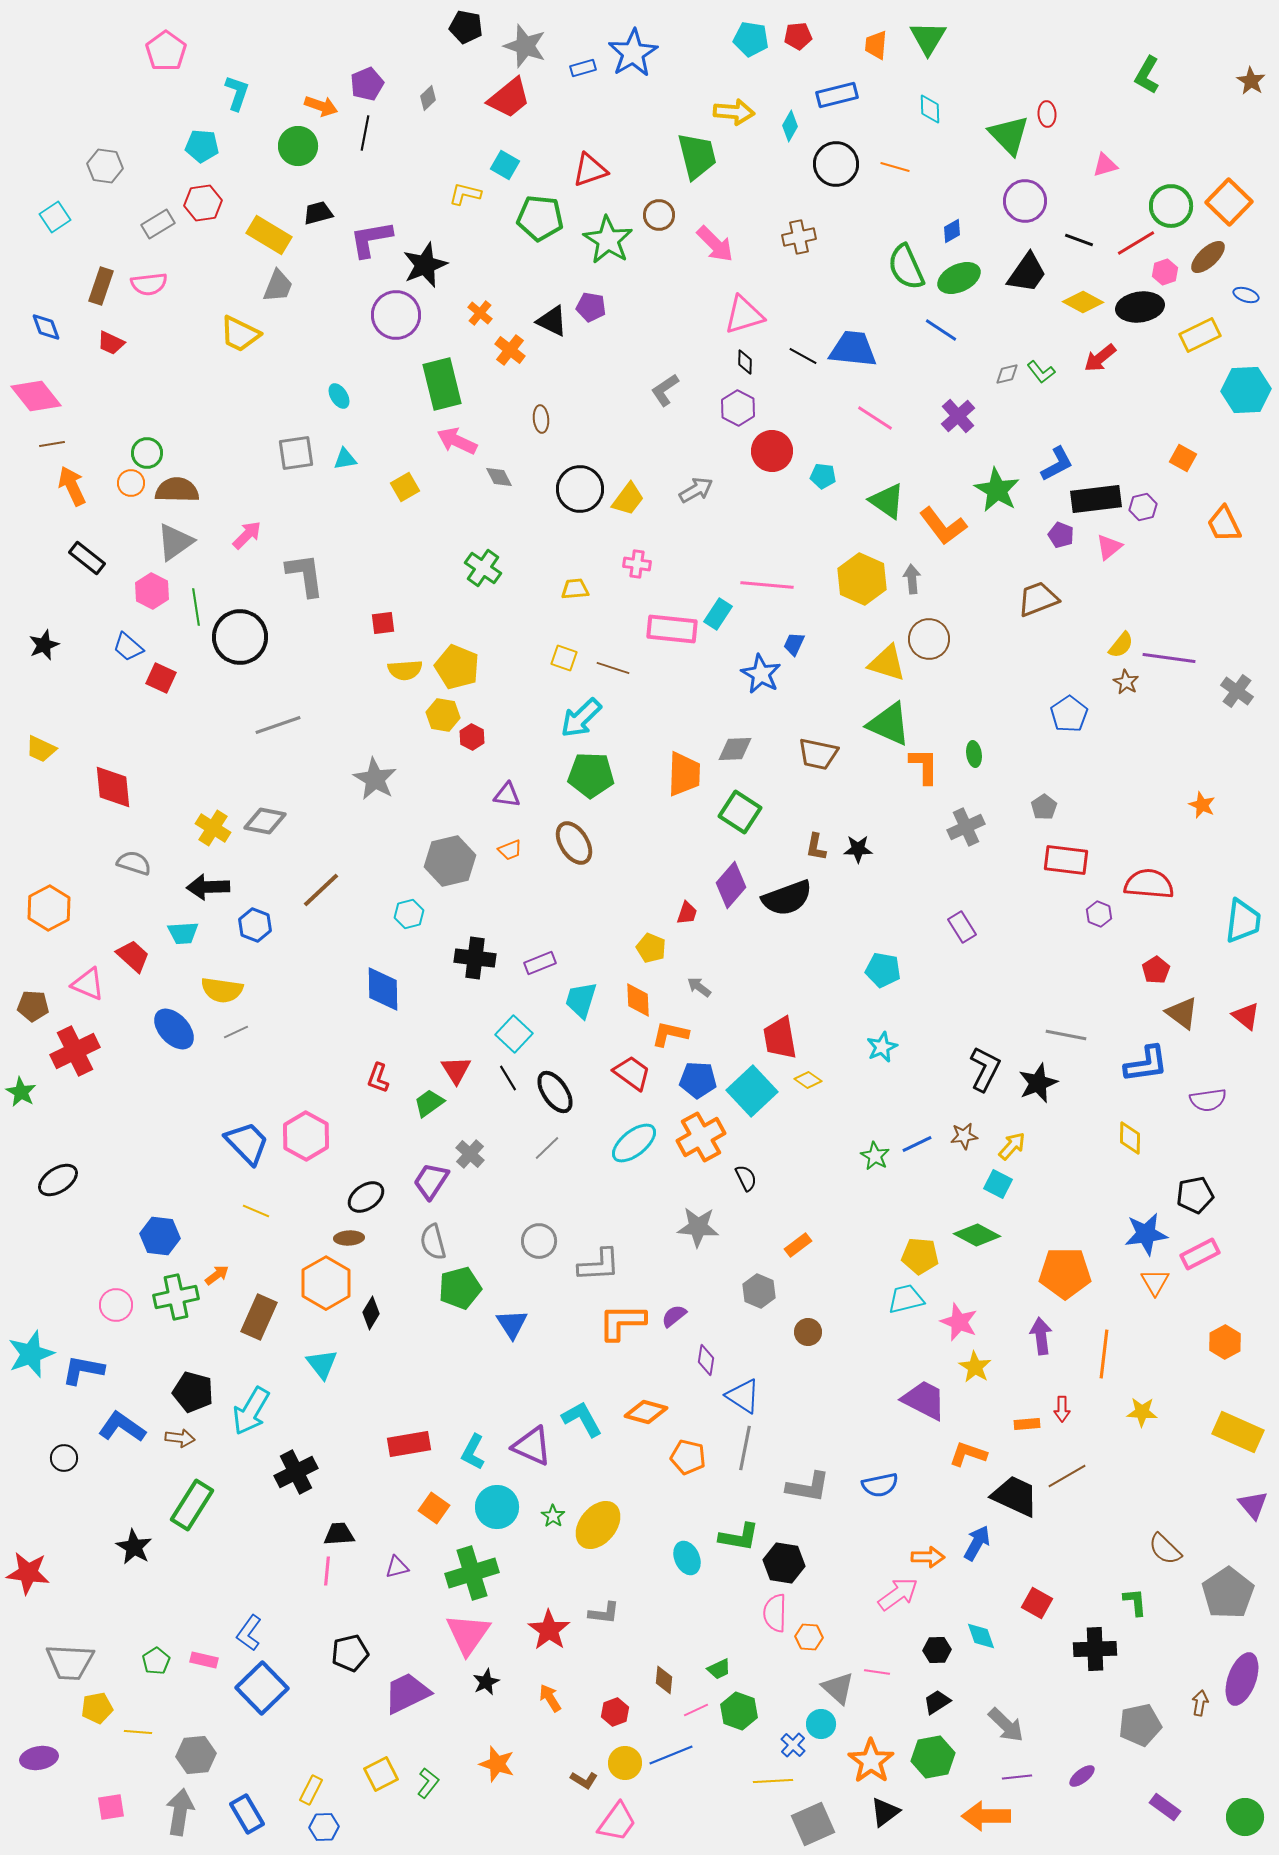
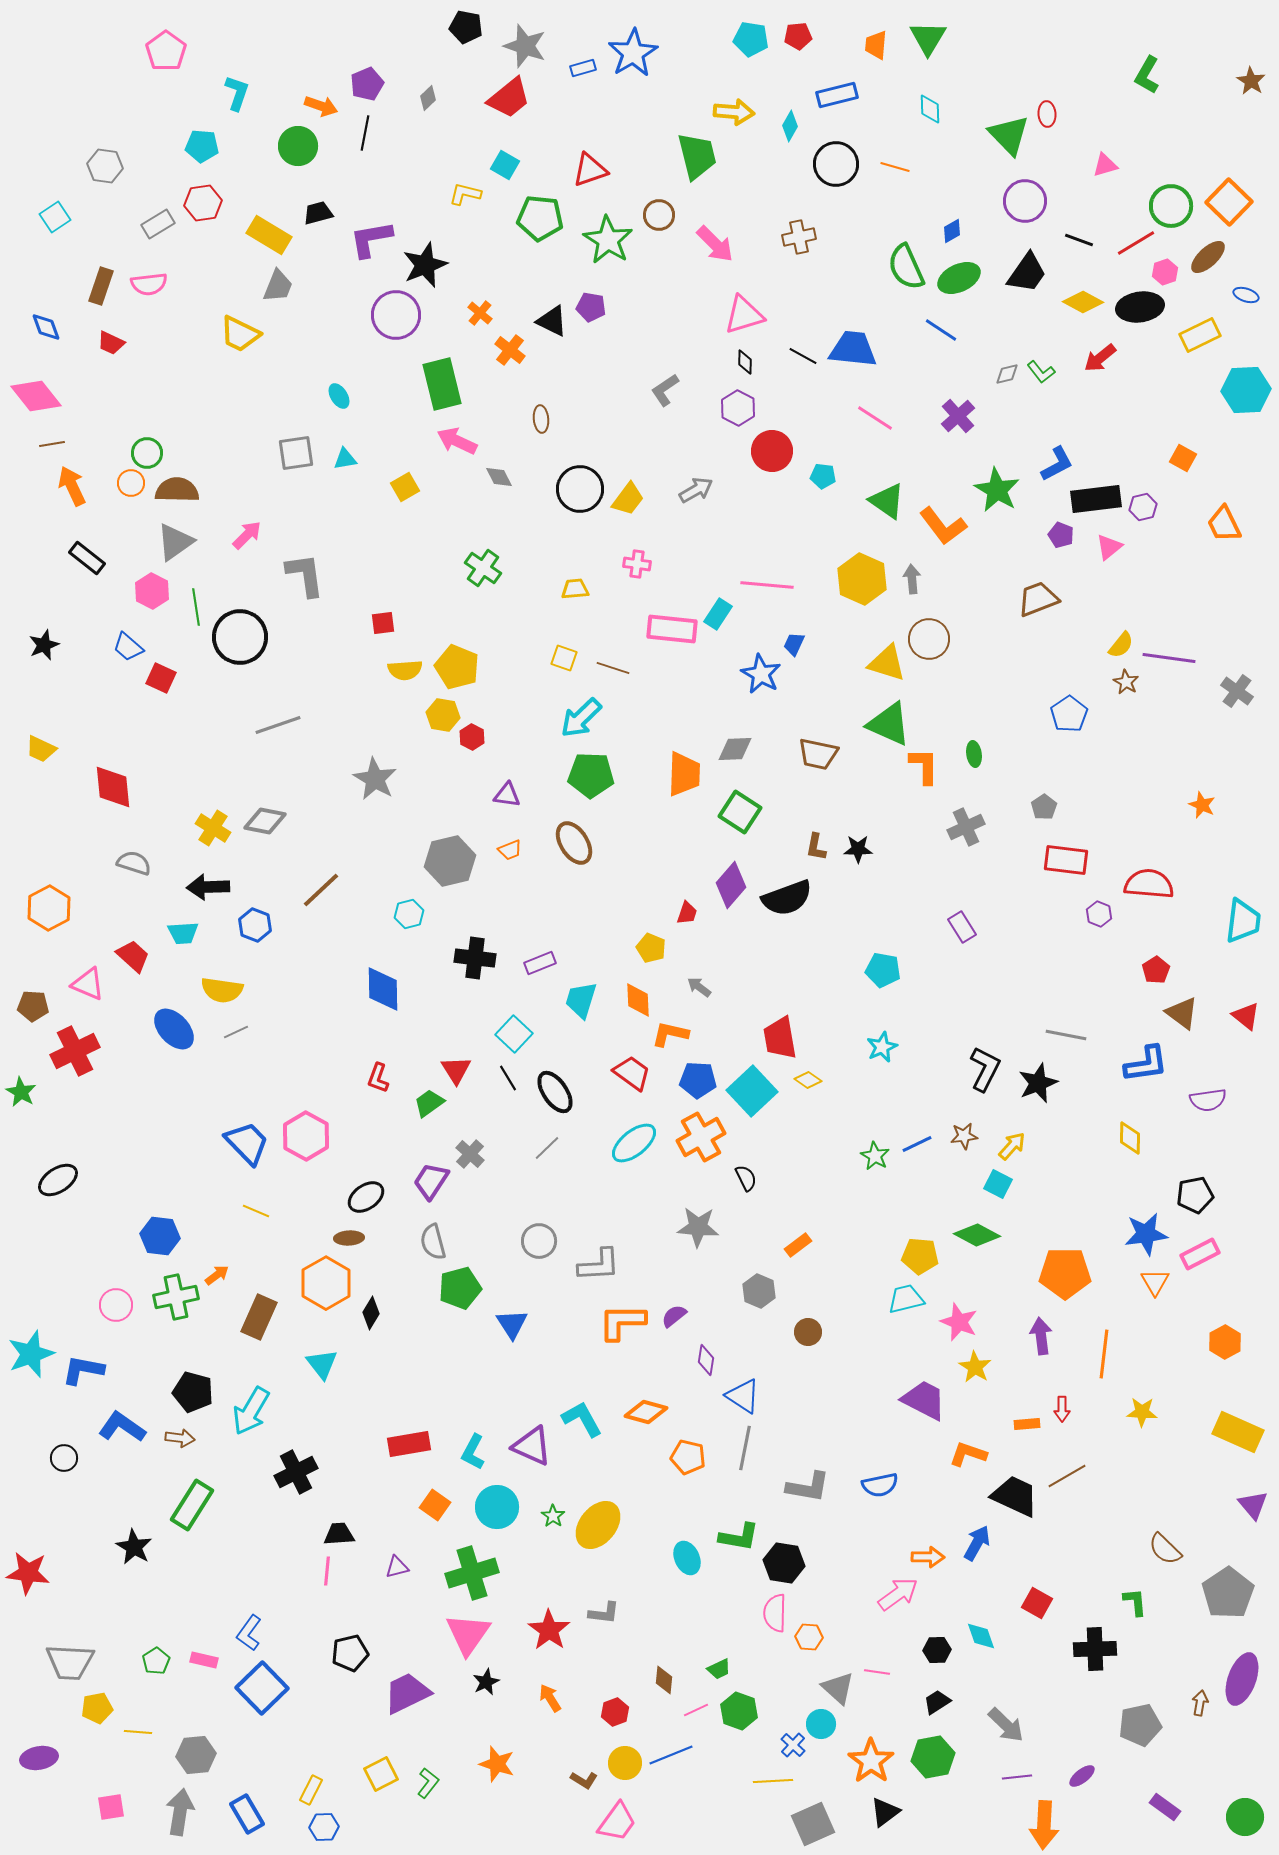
orange square at (434, 1508): moved 1 px right, 3 px up
orange arrow at (986, 1816): moved 58 px right, 9 px down; rotated 87 degrees counterclockwise
